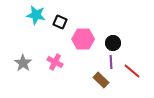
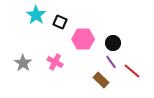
cyan star: rotated 24 degrees clockwise
purple line: rotated 32 degrees counterclockwise
